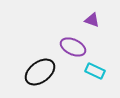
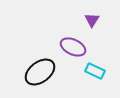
purple triangle: rotated 42 degrees clockwise
